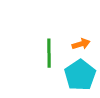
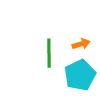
cyan pentagon: rotated 8 degrees clockwise
